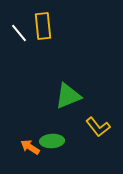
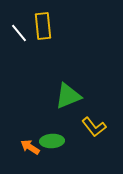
yellow L-shape: moved 4 px left
